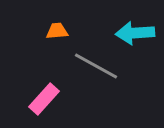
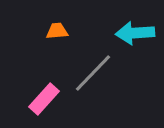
gray line: moved 3 px left, 7 px down; rotated 75 degrees counterclockwise
